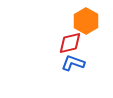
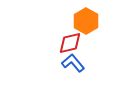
blue L-shape: rotated 30 degrees clockwise
